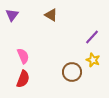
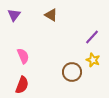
purple triangle: moved 2 px right
red semicircle: moved 1 px left, 6 px down
